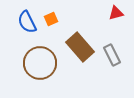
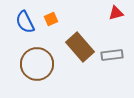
blue semicircle: moved 2 px left
gray rectangle: rotated 70 degrees counterclockwise
brown circle: moved 3 px left, 1 px down
